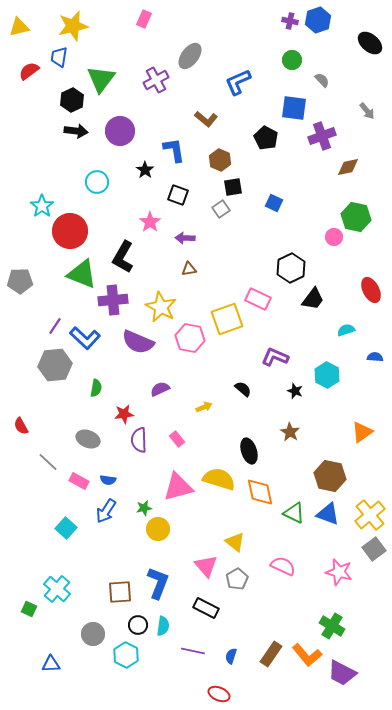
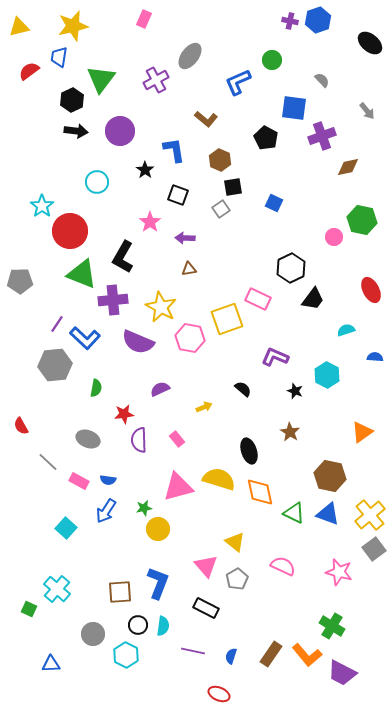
green circle at (292, 60): moved 20 px left
green hexagon at (356, 217): moved 6 px right, 3 px down
purple line at (55, 326): moved 2 px right, 2 px up
